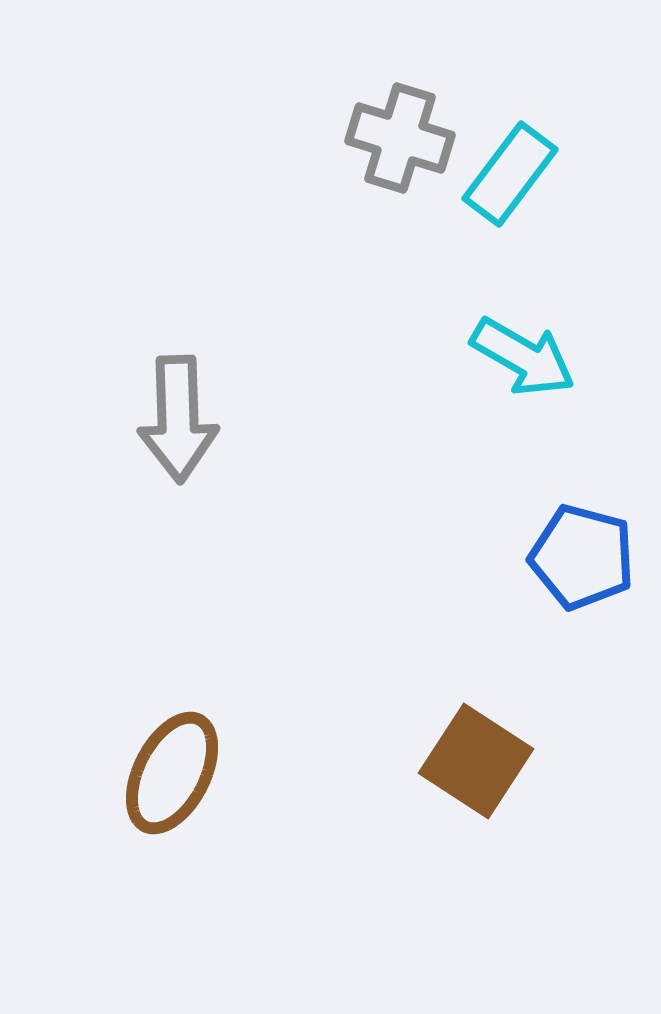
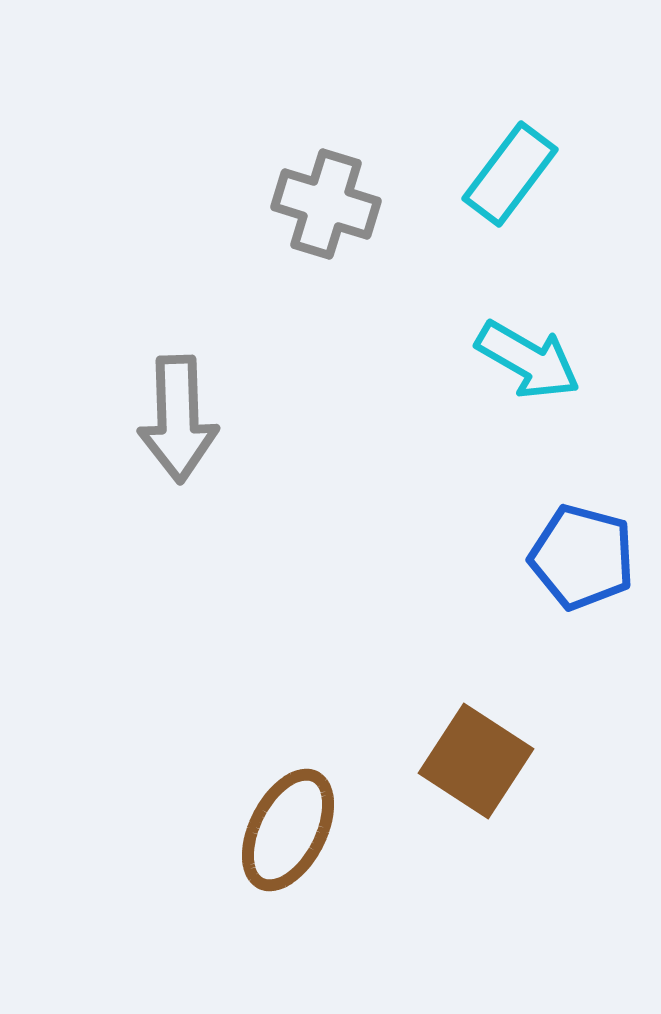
gray cross: moved 74 px left, 66 px down
cyan arrow: moved 5 px right, 3 px down
brown ellipse: moved 116 px right, 57 px down
